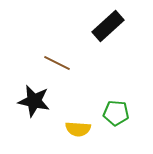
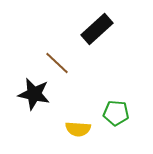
black rectangle: moved 11 px left, 3 px down
brown line: rotated 16 degrees clockwise
black star: moved 7 px up
